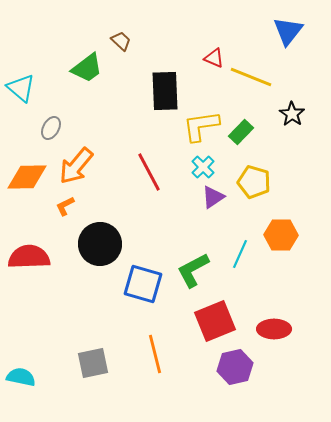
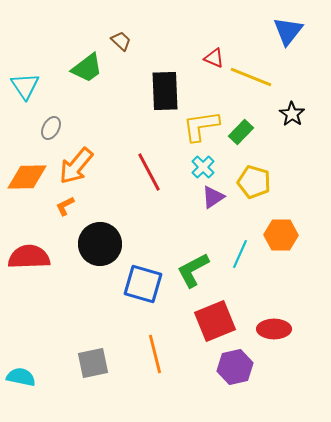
cyan triangle: moved 4 px right, 2 px up; rotated 16 degrees clockwise
